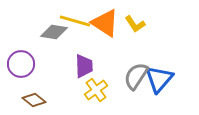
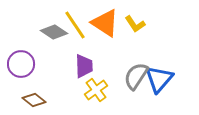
yellow line: moved 4 px down; rotated 40 degrees clockwise
gray diamond: rotated 24 degrees clockwise
